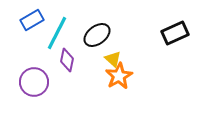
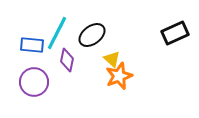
blue rectangle: moved 25 px down; rotated 35 degrees clockwise
black ellipse: moved 5 px left
yellow triangle: moved 1 px left
orange star: rotated 8 degrees clockwise
